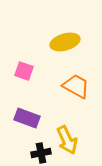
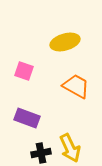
yellow arrow: moved 3 px right, 8 px down
